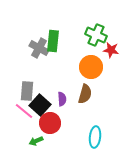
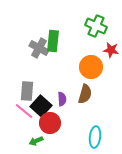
green cross: moved 9 px up
black square: moved 1 px right, 1 px down
